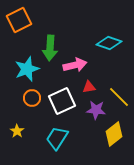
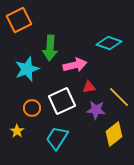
orange circle: moved 10 px down
